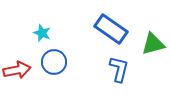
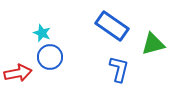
blue rectangle: moved 1 px right, 3 px up
blue circle: moved 4 px left, 5 px up
red arrow: moved 1 px right, 3 px down
